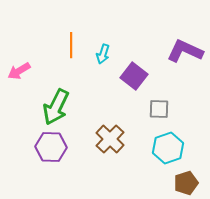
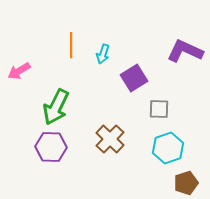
purple square: moved 2 px down; rotated 20 degrees clockwise
